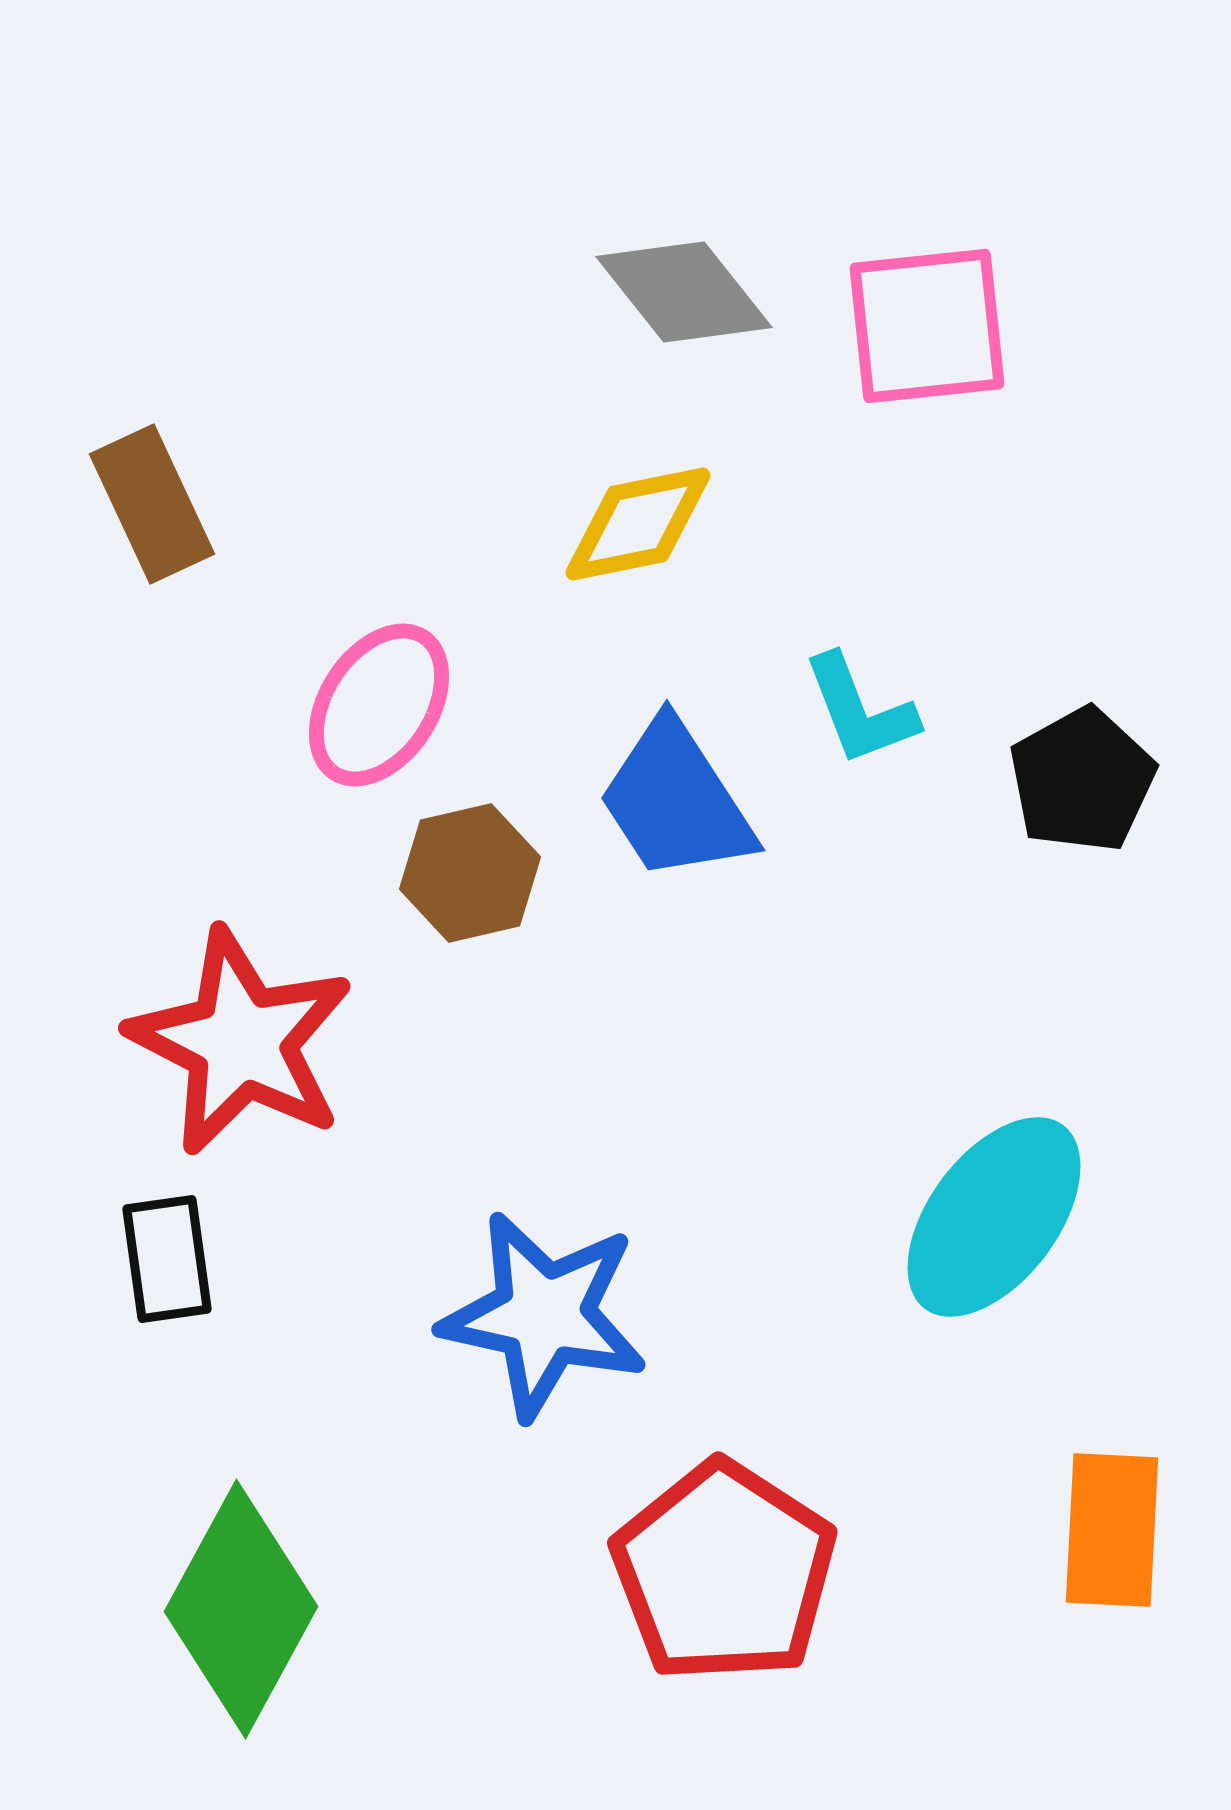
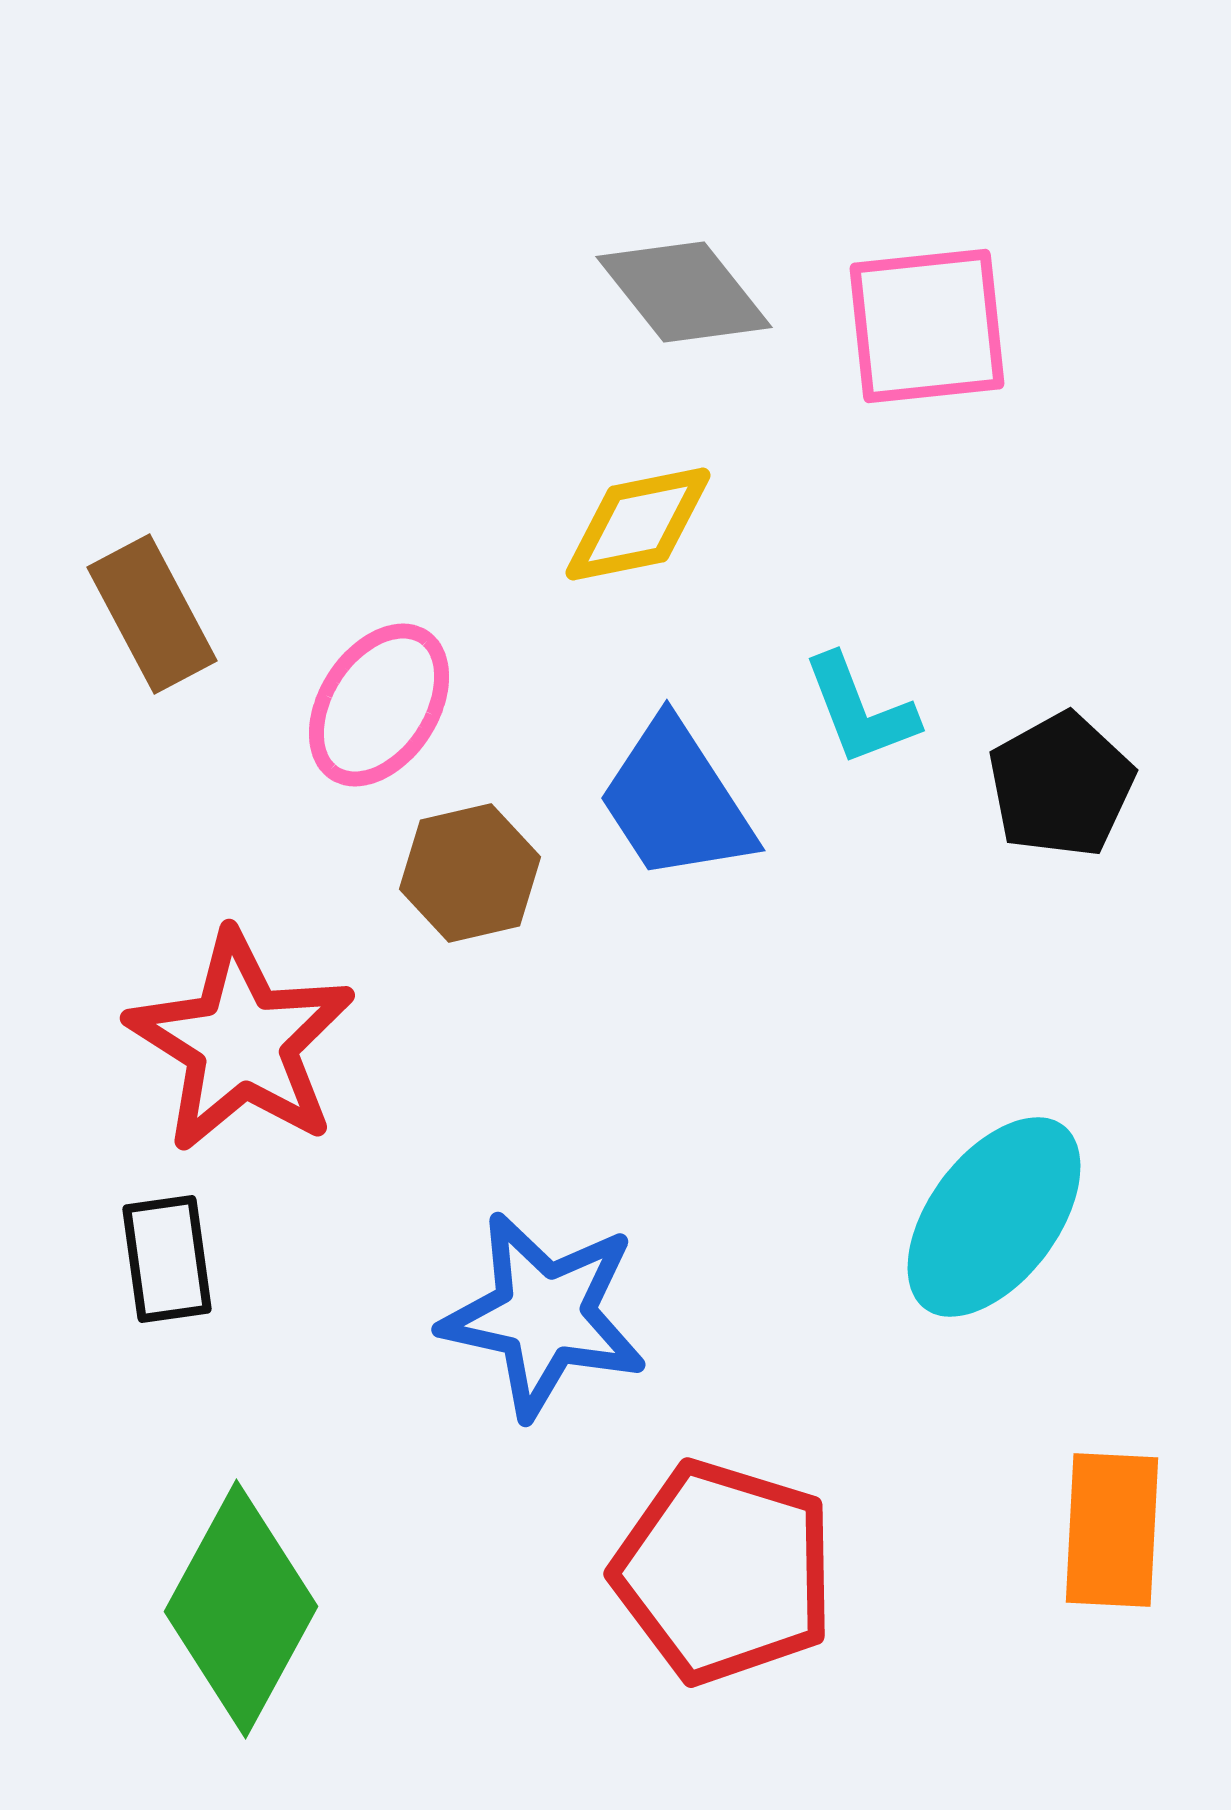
brown rectangle: moved 110 px down; rotated 3 degrees counterclockwise
black pentagon: moved 21 px left, 5 px down
red star: rotated 5 degrees clockwise
red pentagon: rotated 16 degrees counterclockwise
